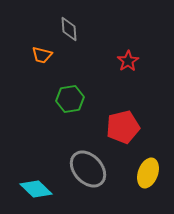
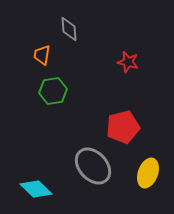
orange trapezoid: rotated 85 degrees clockwise
red star: moved 1 px down; rotated 25 degrees counterclockwise
green hexagon: moved 17 px left, 8 px up
gray ellipse: moved 5 px right, 3 px up
